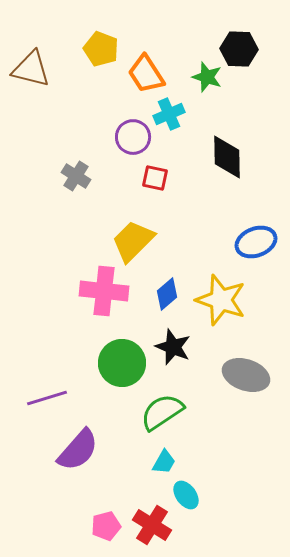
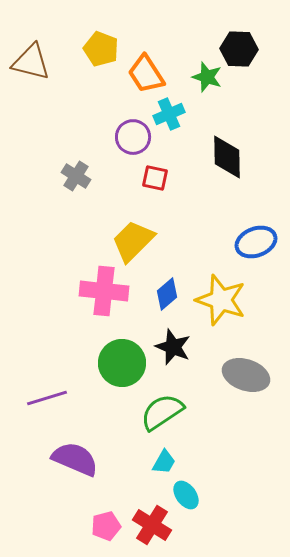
brown triangle: moved 7 px up
purple semicircle: moved 3 px left, 9 px down; rotated 108 degrees counterclockwise
